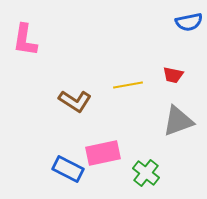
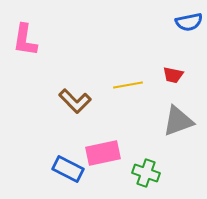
brown L-shape: rotated 12 degrees clockwise
green cross: rotated 20 degrees counterclockwise
